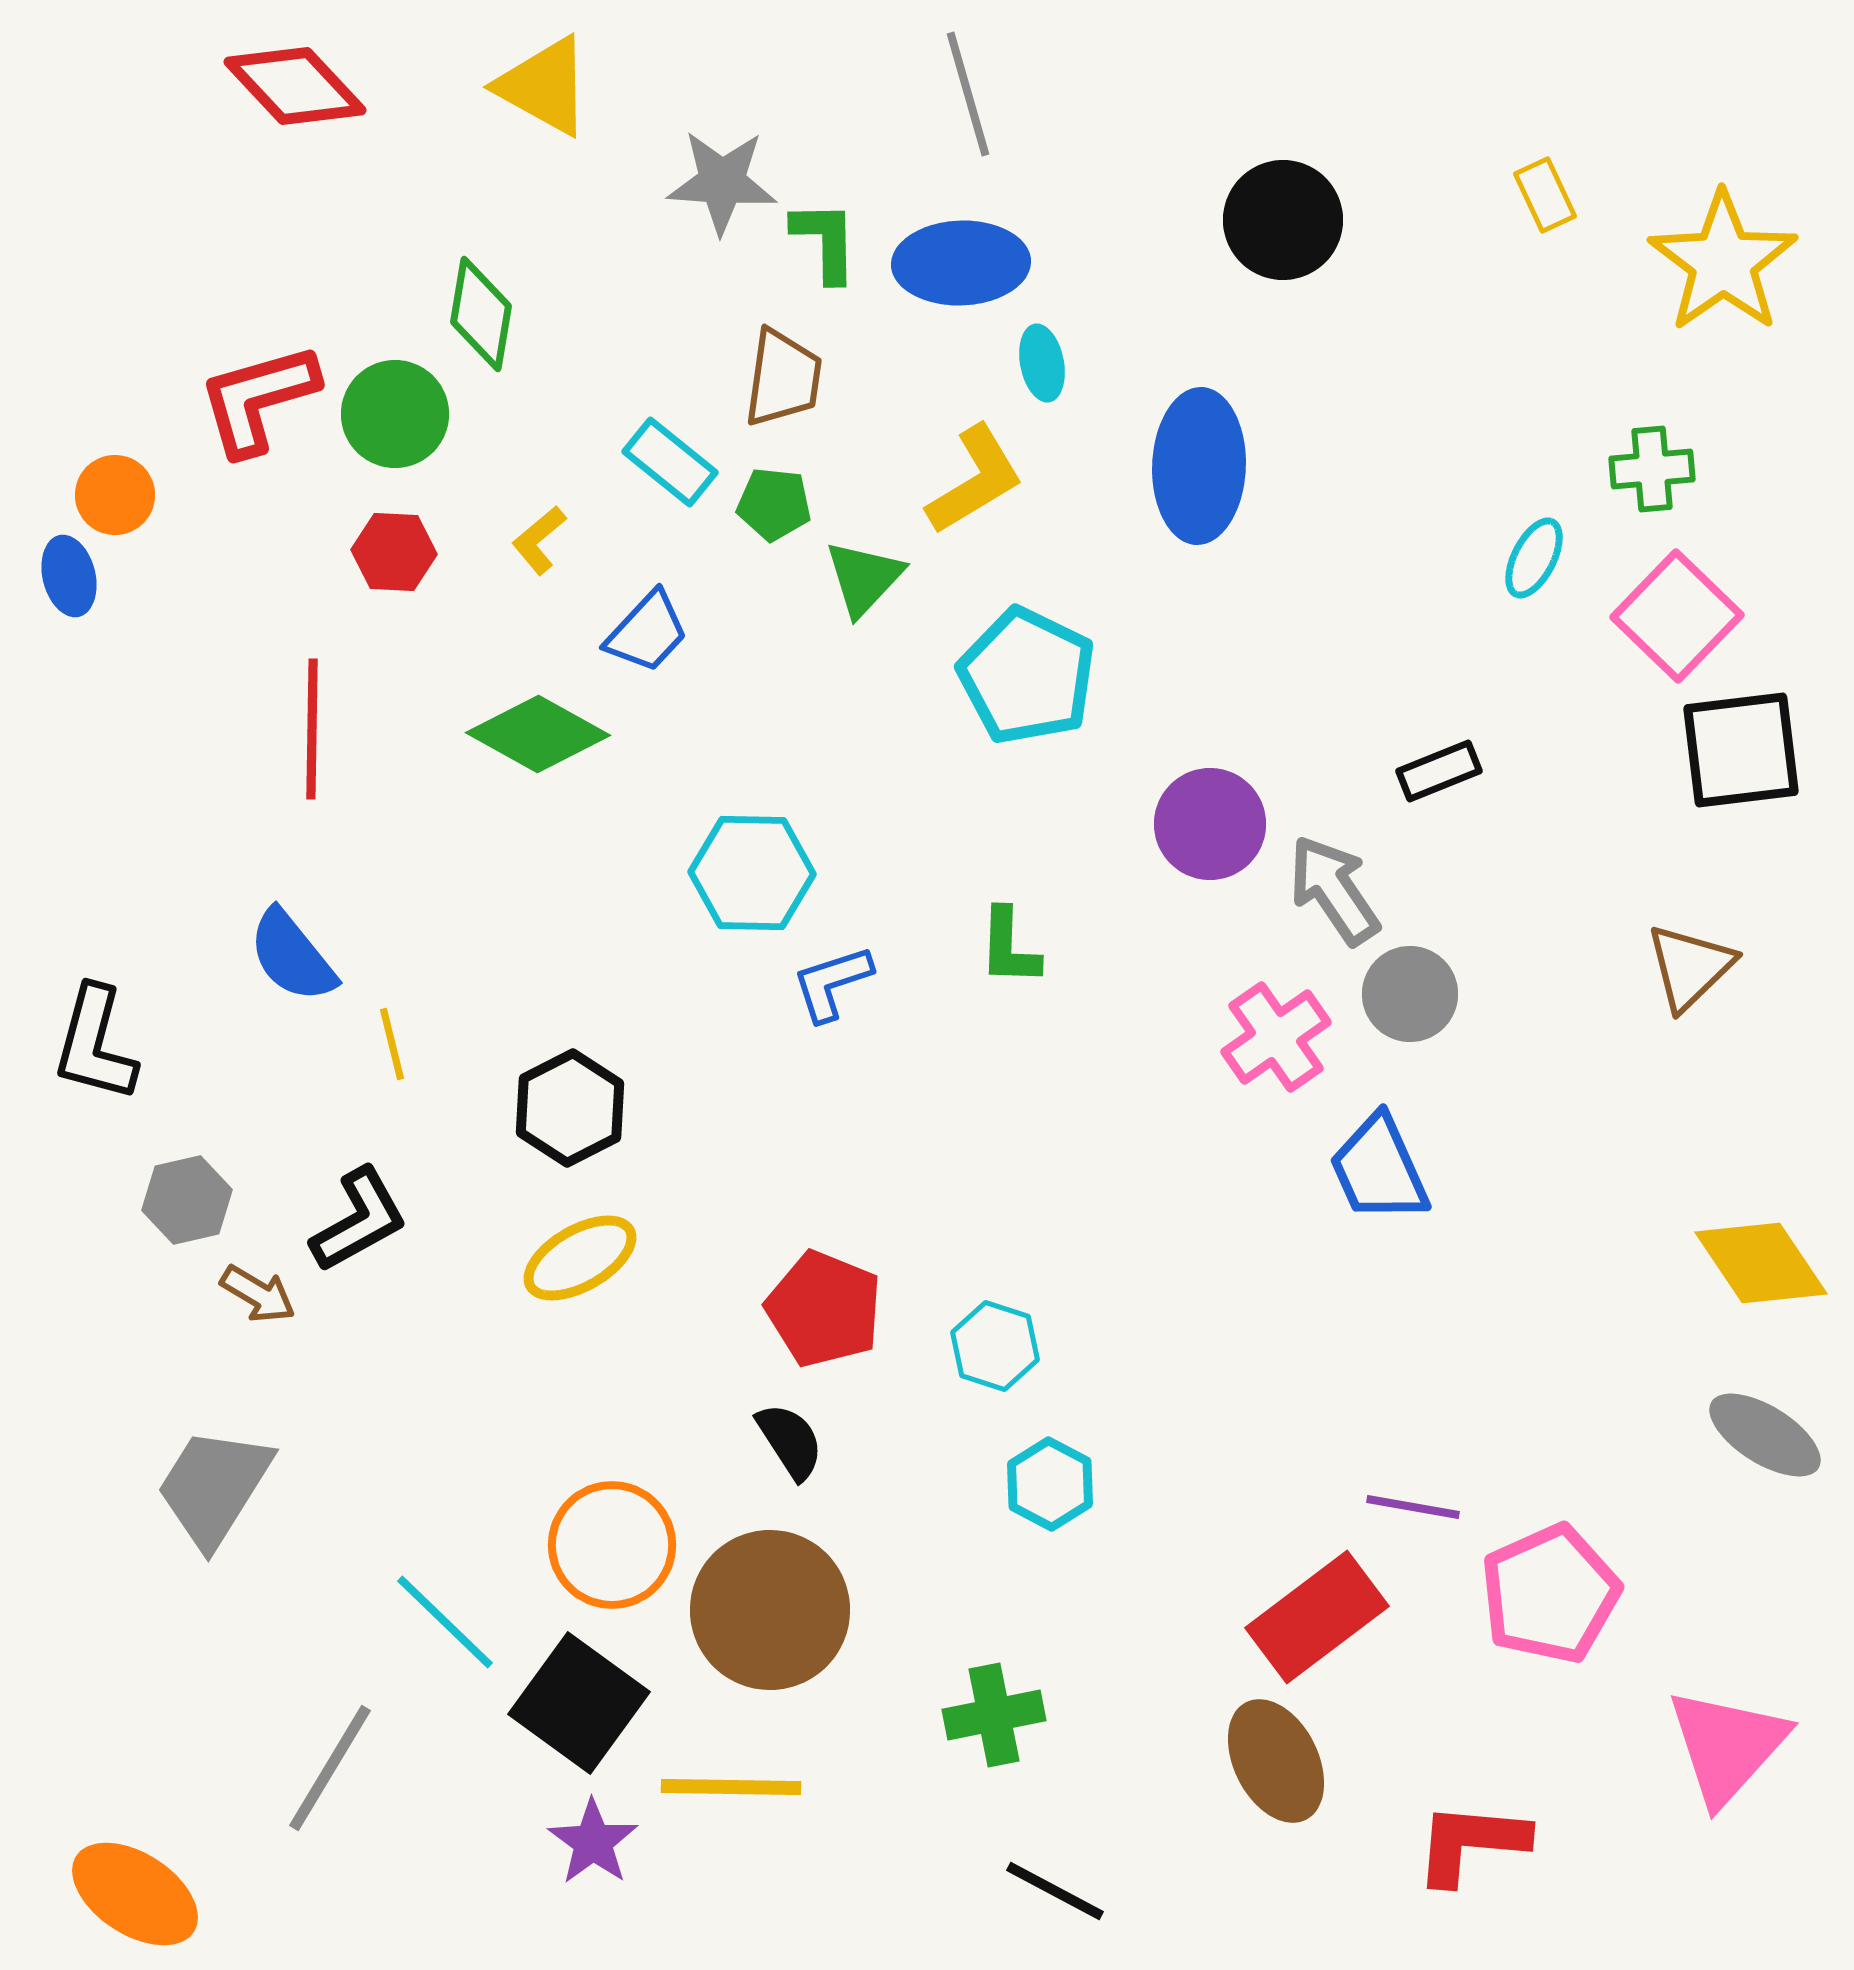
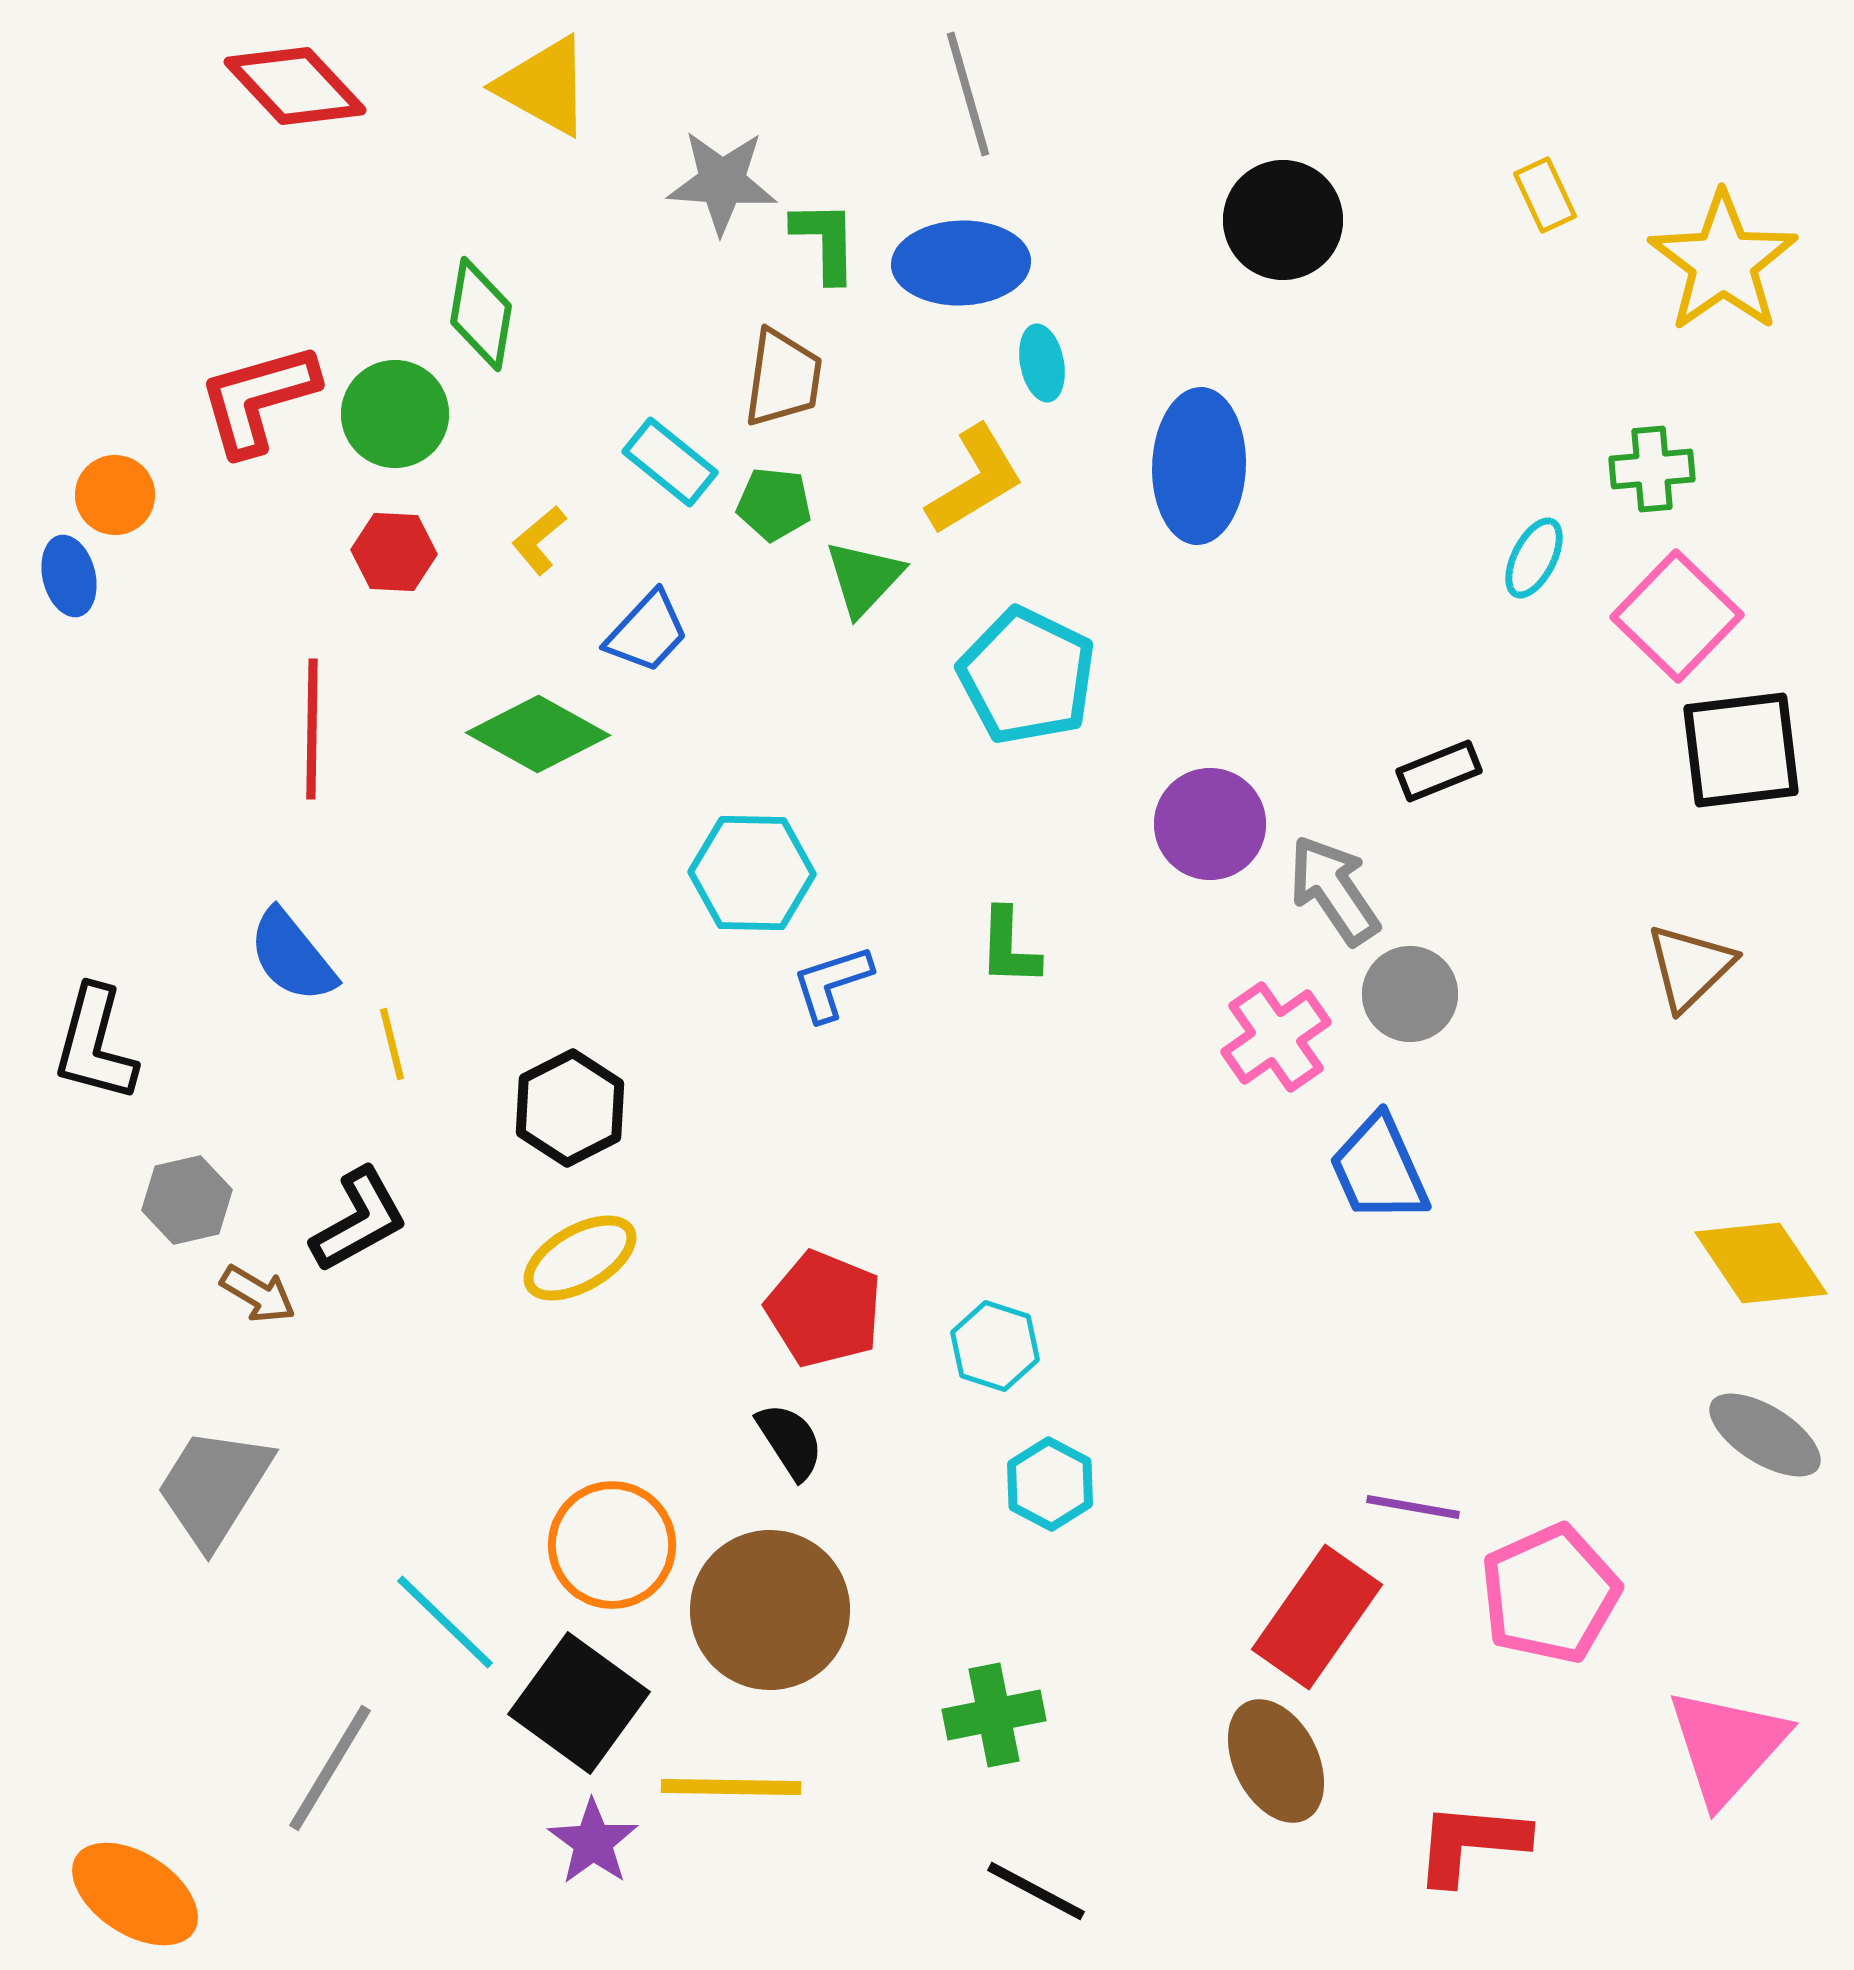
red rectangle at (1317, 1617): rotated 18 degrees counterclockwise
black line at (1055, 1891): moved 19 px left
